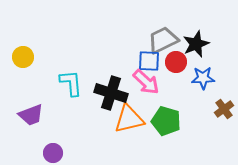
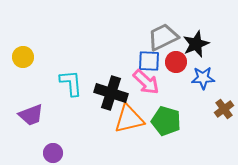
gray trapezoid: moved 3 px up
